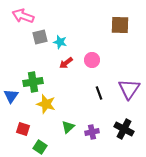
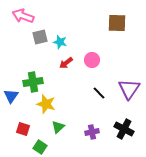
brown square: moved 3 px left, 2 px up
black line: rotated 24 degrees counterclockwise
green triangle: moved 10 px left
